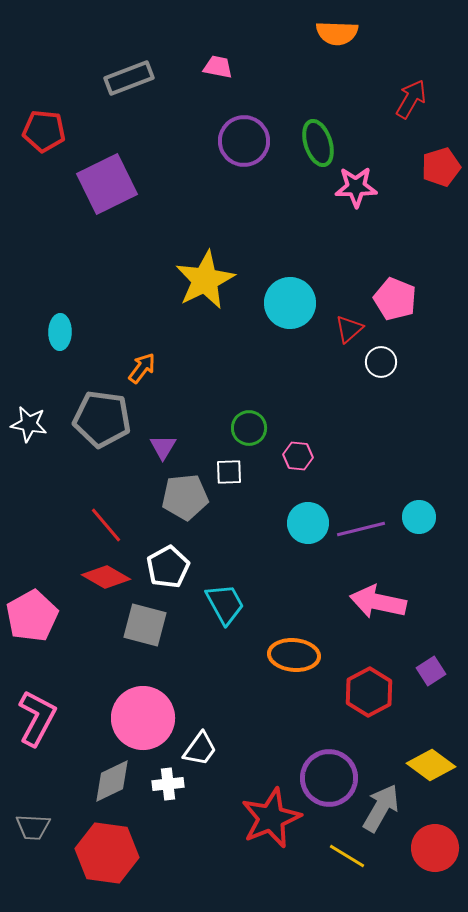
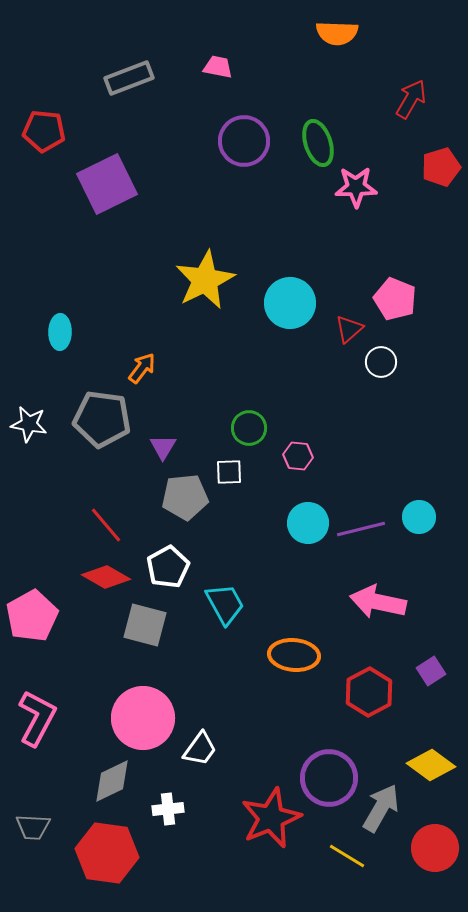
white cross at (168, 784): moved 25 px down
